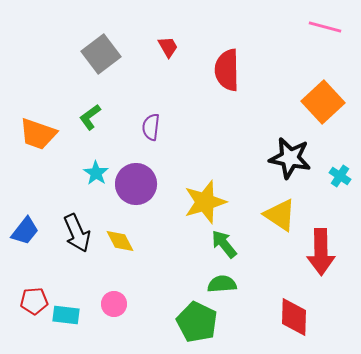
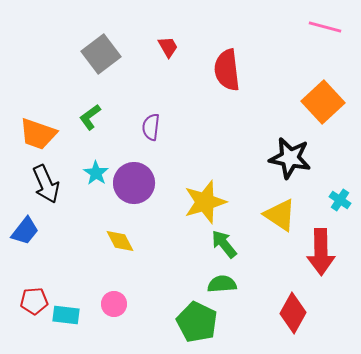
red semicircle: rotated 6 degrees counterclockwise
cyan cross: moved 24 px down
purple circle: moved 2 px left, 1 px up
black arrow: moved 31 px left, 49 px up
red diamond: moved 1 px left, 4 px up; rotated 27 degrees clockwise
